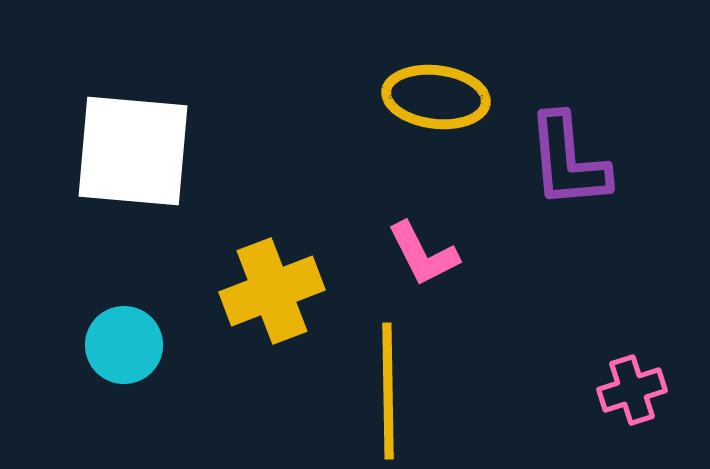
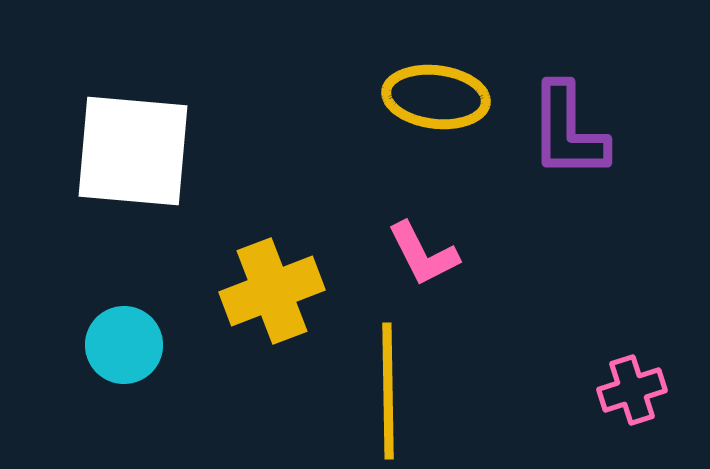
purple L-shape: moved 30 px up; rotated 5 degrees clockwise
